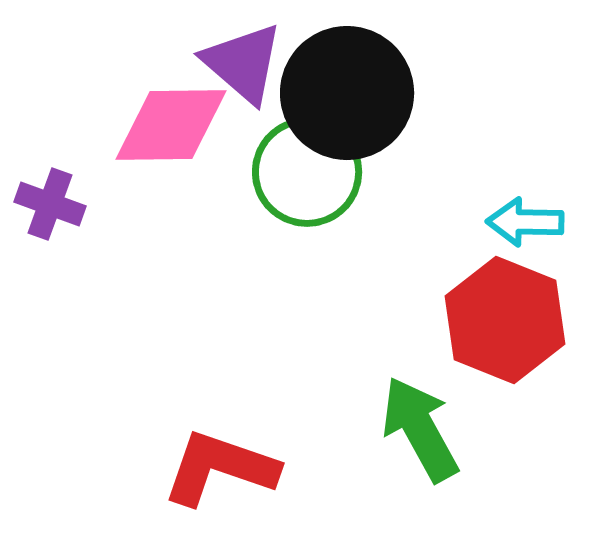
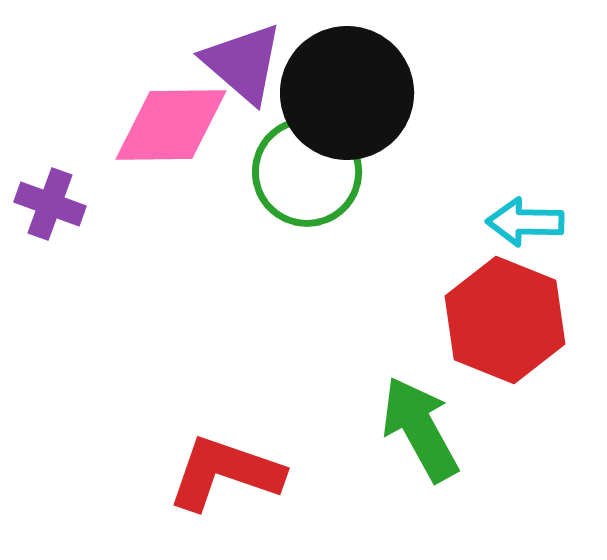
red L-shape: moved 5 px right, 5 px down
